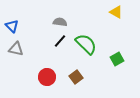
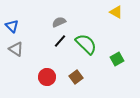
gray semicircle: moved 1 px left; rotated 32 degrees counterclockwise
gray triangle: rotated 21 degrees clockwise
